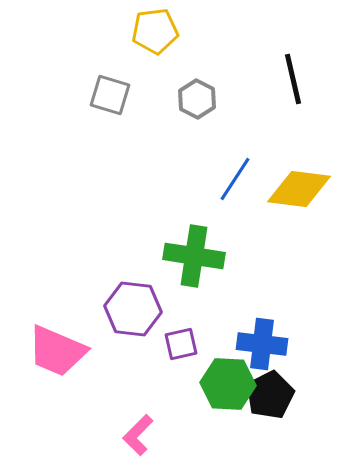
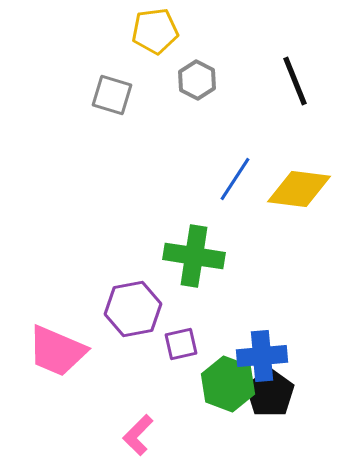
black line: moved 2 px right, 2 px down; rotated 9 degrees counterclockwise
gray square: moved 2 px right
gray hexagon: moved 19 px up
purple hexagon: rotated 18 degrees counterclockwise
blue cross: moved 12 px down; rotated 12 degrees counterclockwise
green hexagon: rotated 18 degrees clockwise
black pentagon: moved 2 px up; rotated 9 degrees counterclockwise
